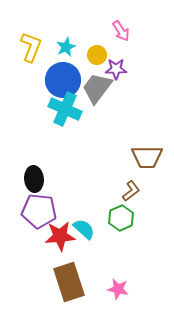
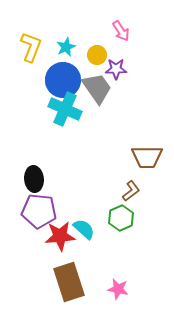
gray trapezoid: rotated 108 degrees clockwise
